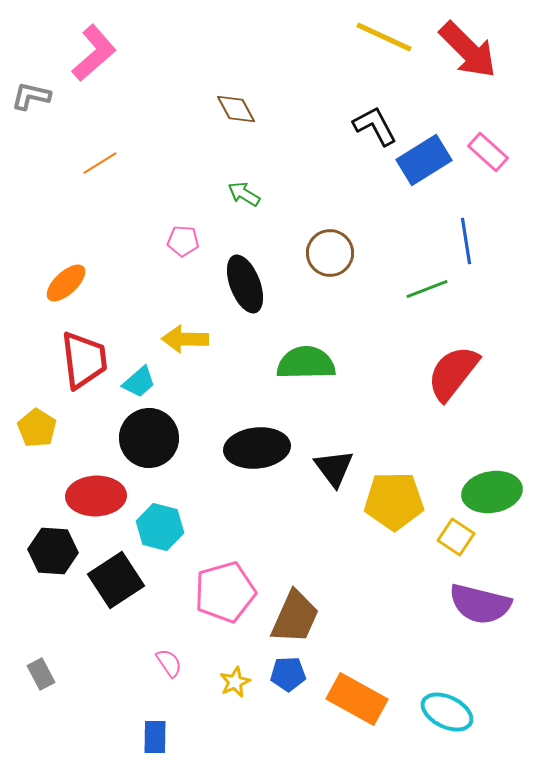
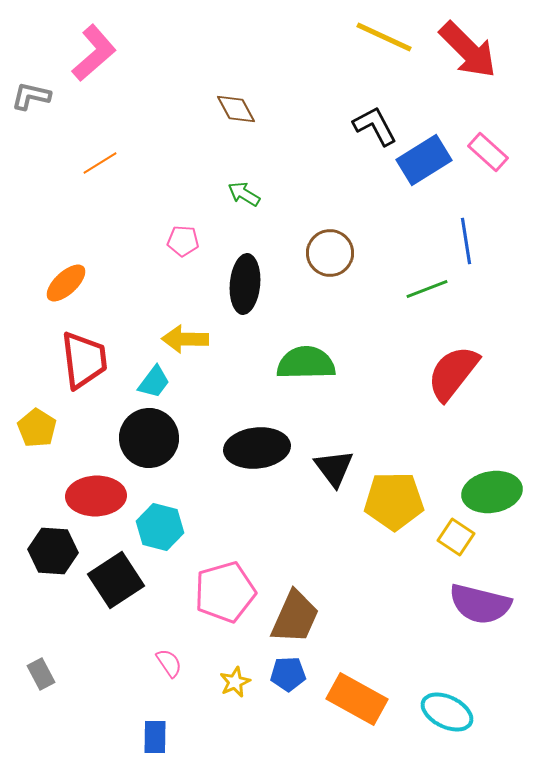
black ellipse at (245, 284): rotated 26 degrees clockwise
cyan trapezoid at (139, 382): moved 15 px right; rotated 12 degrees counterclockwise
